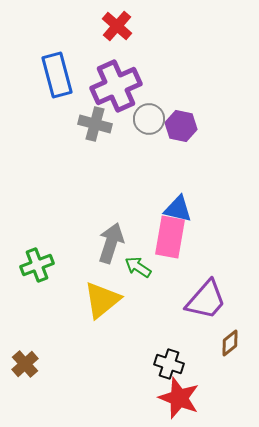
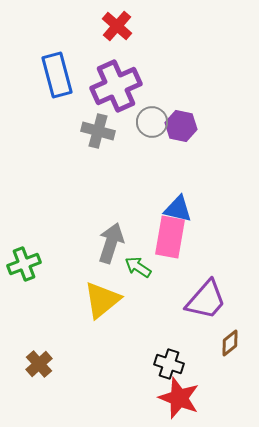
gray circle: moved 3 px right, 3 px down
gray cross: moved 3 px right, 7 px down
green cross: moved 13 px left, 1 px up
brown cross: moved 14 px right
